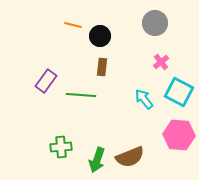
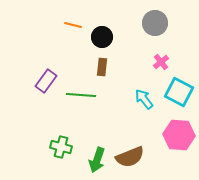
black circle: moved 2 px right, 1 px down
green cross: rotated 20 degrees clockwise
